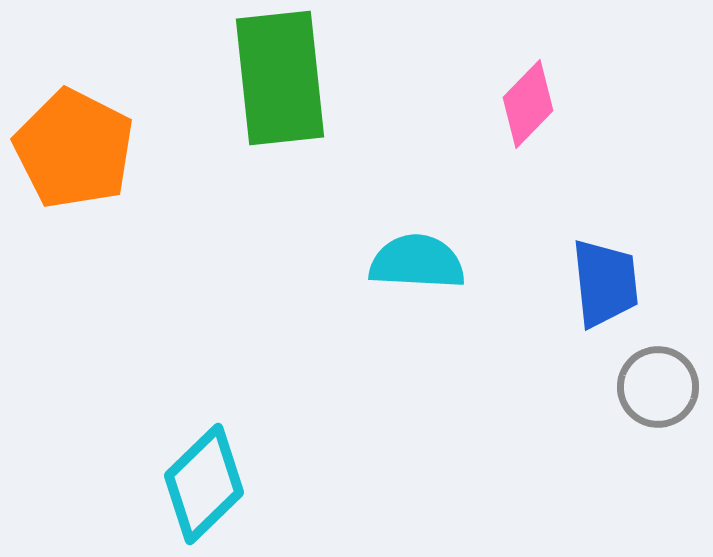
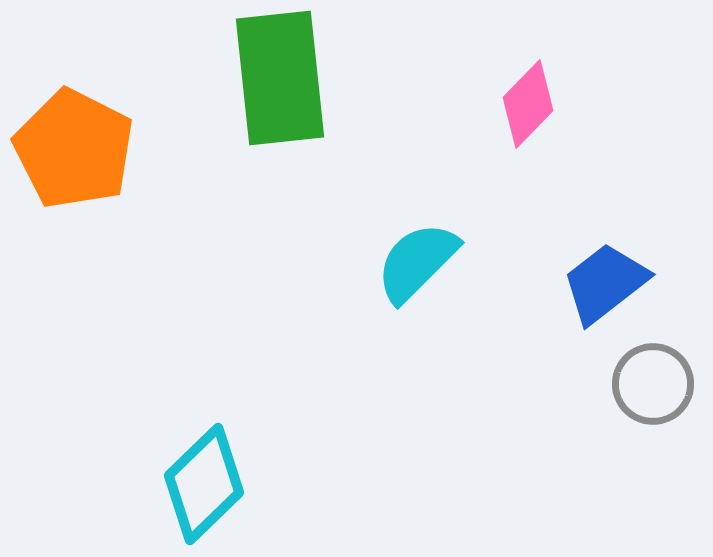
cyan semicircle: rotated 48 degrees counterclockwise
blue trapezoid: rotated 122 degrees counterclockwise
gray circle: moved 5 px left, 3 px up
